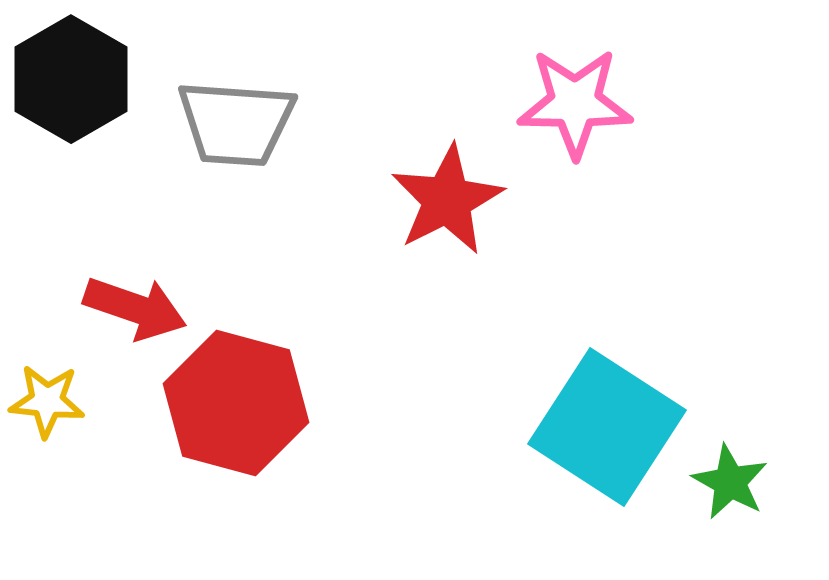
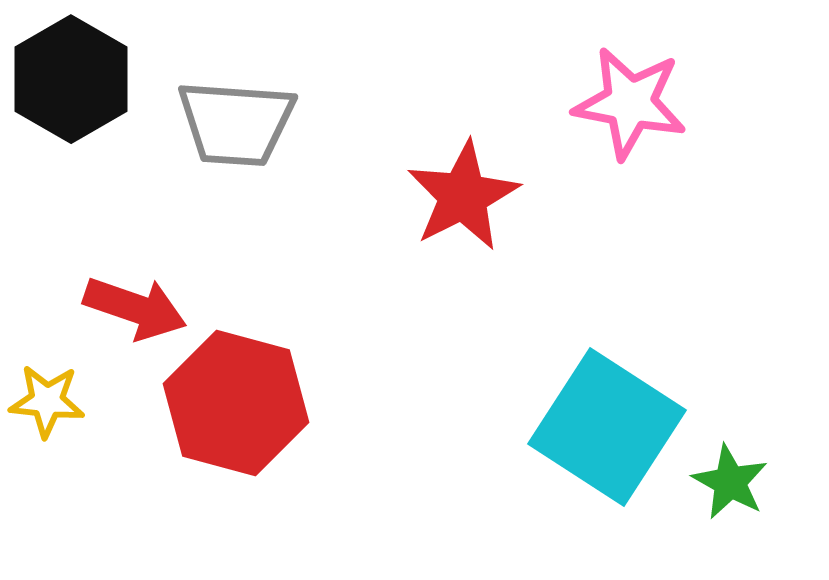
pink star: moved 55 px right; rotated 10 degrees clockwise
red star: moved 16 px right, 4 px up
